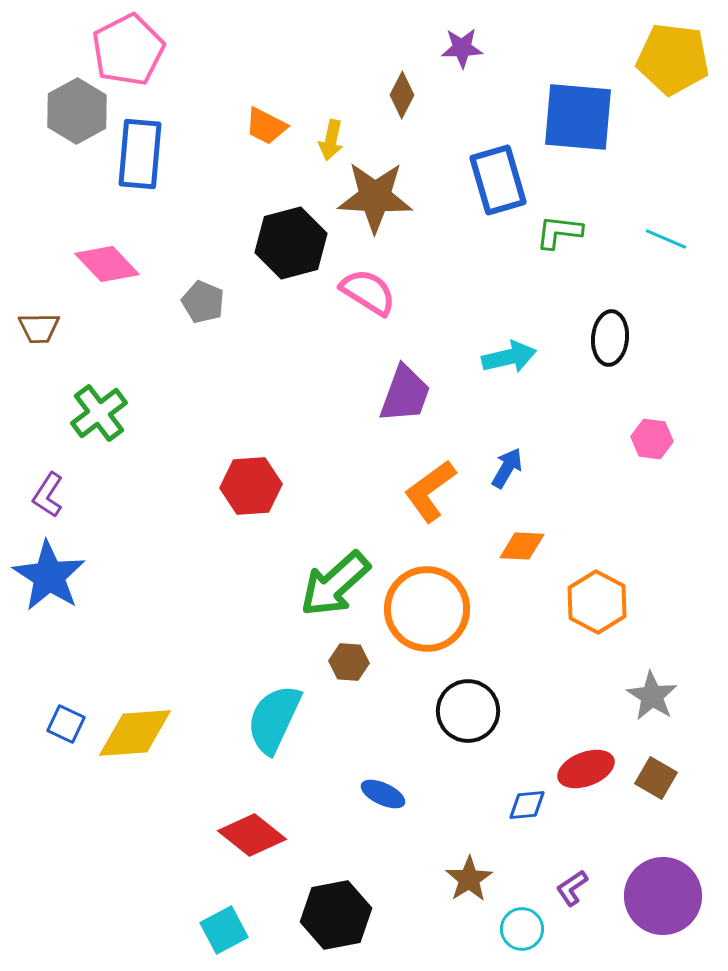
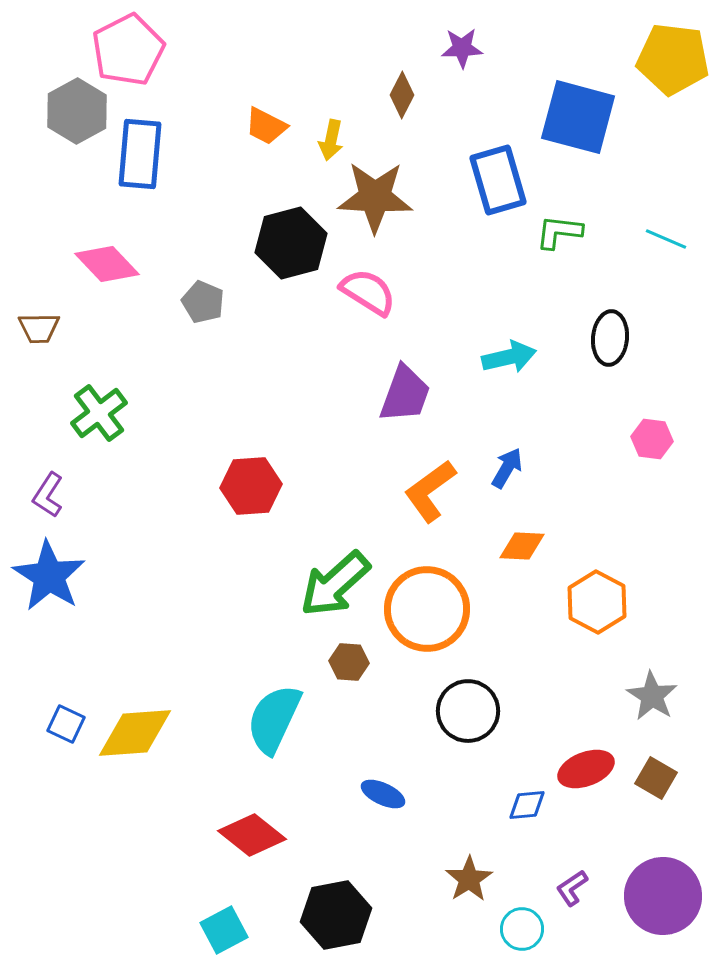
blue square at (578, 117): rotated 10 degrees clockwise
